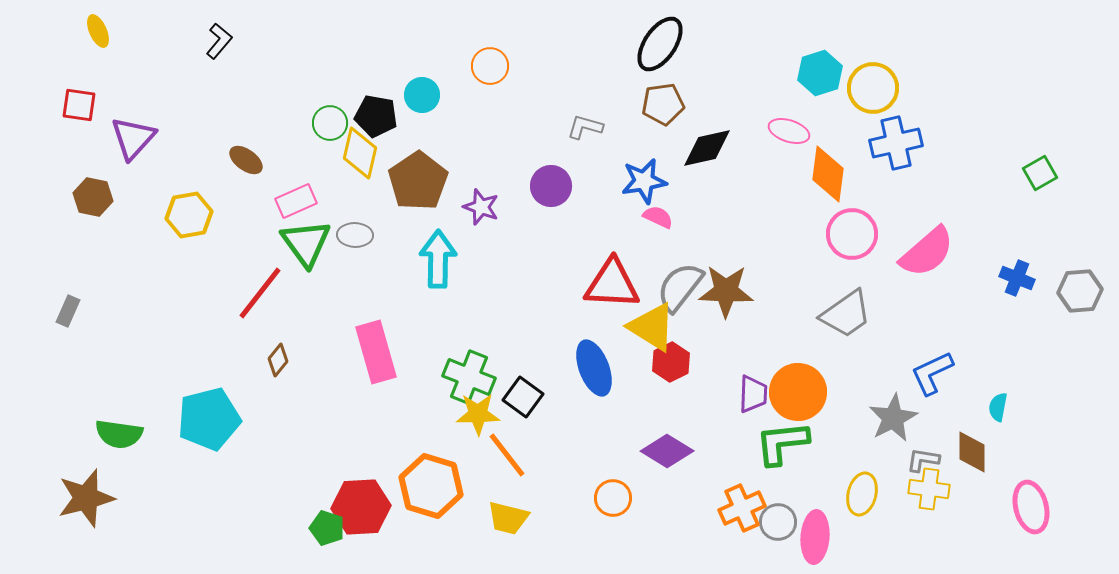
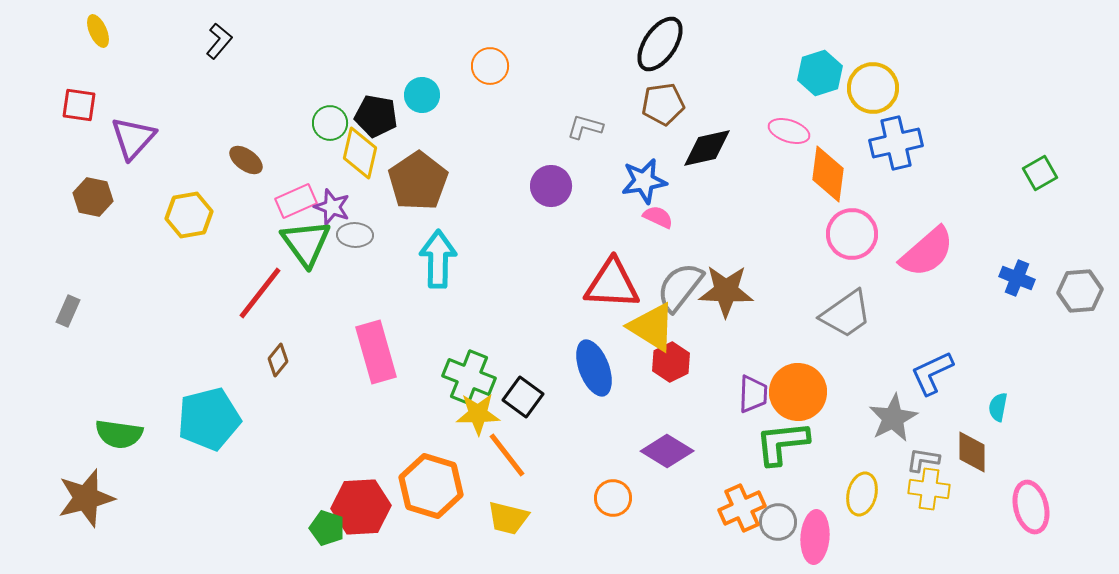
purple star at (481, 207): moved 149 px left
